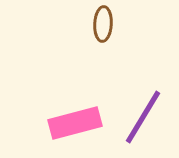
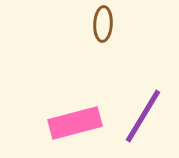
purple line: moved 1 px up
